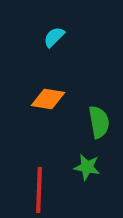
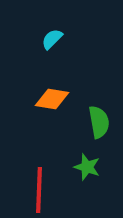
cyan semicircle: moved 2 px left, 2 px down
orange diamond: moved 4 px right
green star: rotated 8 degrees clockwise
